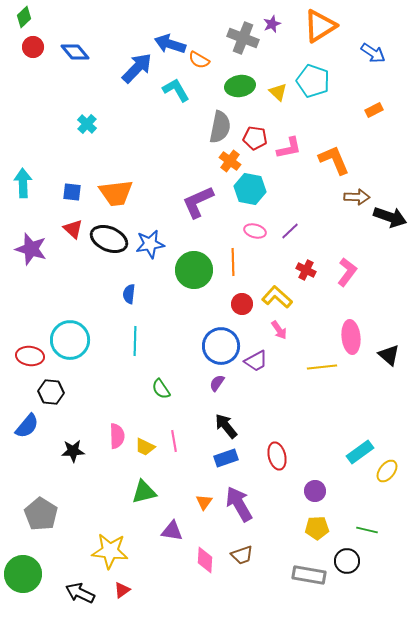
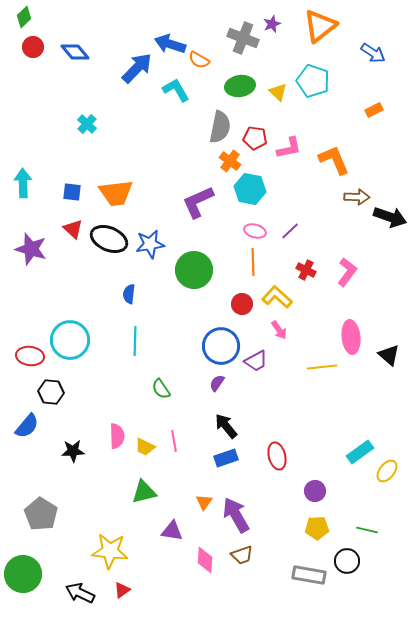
orange triangle at (320, 26): rotated 6 degrees counterclockwise
orange line at (233, 262): moved 20 px right
purple arrow at (239, 504): moved 3 px left, 11 px down
